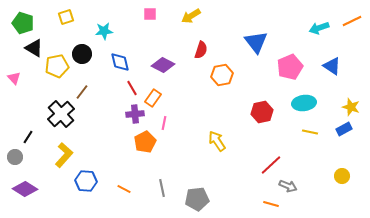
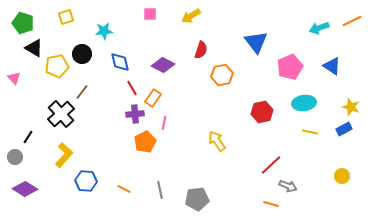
gray line at (162, 188): moved 2 px left, 2 px down
